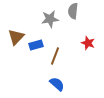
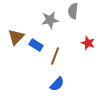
gray star: moved 1 px down
blue rectangle: rotated 48 degrees clockwise
blue semicircle: rotated 91 degrees clockwise
